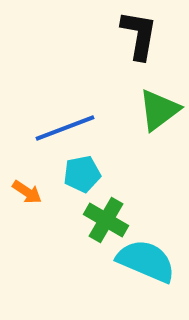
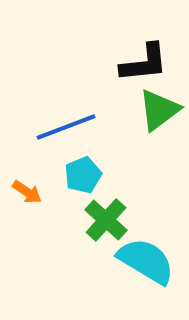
black L-shape: moved 5 px right, 28 px down; rotated 74 degrees clockwise
blue line: moved 1 px right, 1 px up
cyan pentagon: moved 1 px right, 1 px down; rotated 12 degrees counterclockwise
green cross: rotated 12 degrees clockwise
cyan semicircle: rotated 8 degrees clockwise
